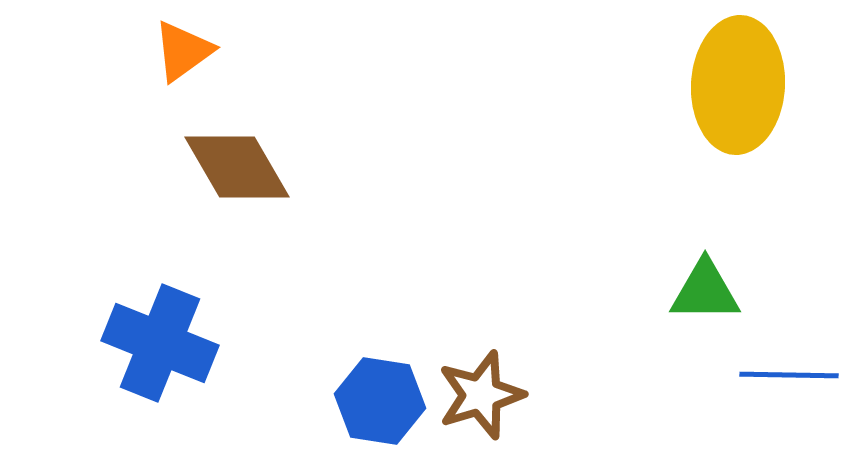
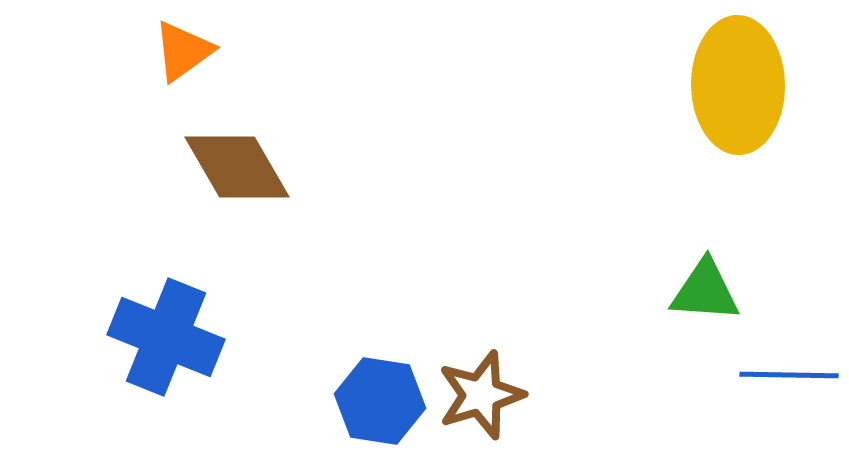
yellow ellipse: rotated 4 degrees counterclockwise
green triangle: rotated 4 degrees clockwise
blue cross: moved 6 px right, 6 px up
